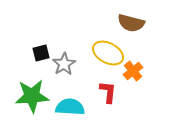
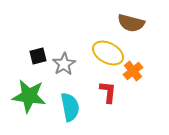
black square: moved 3 px left, 3 px down
green star: moved 3 px left; rotated 12 degrees clockwise
cyan semicircle: rotated 76 degrees clockwise
